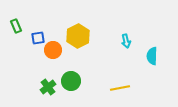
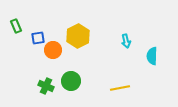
green cross: moved 2 px left, 1 px up; rotated 28 degrees counterclockwise
